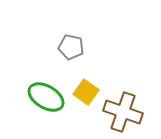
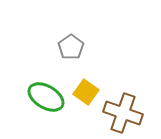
gray pentagon: rotated 25 degrees clockwise
brown cross: moved 1 px down
